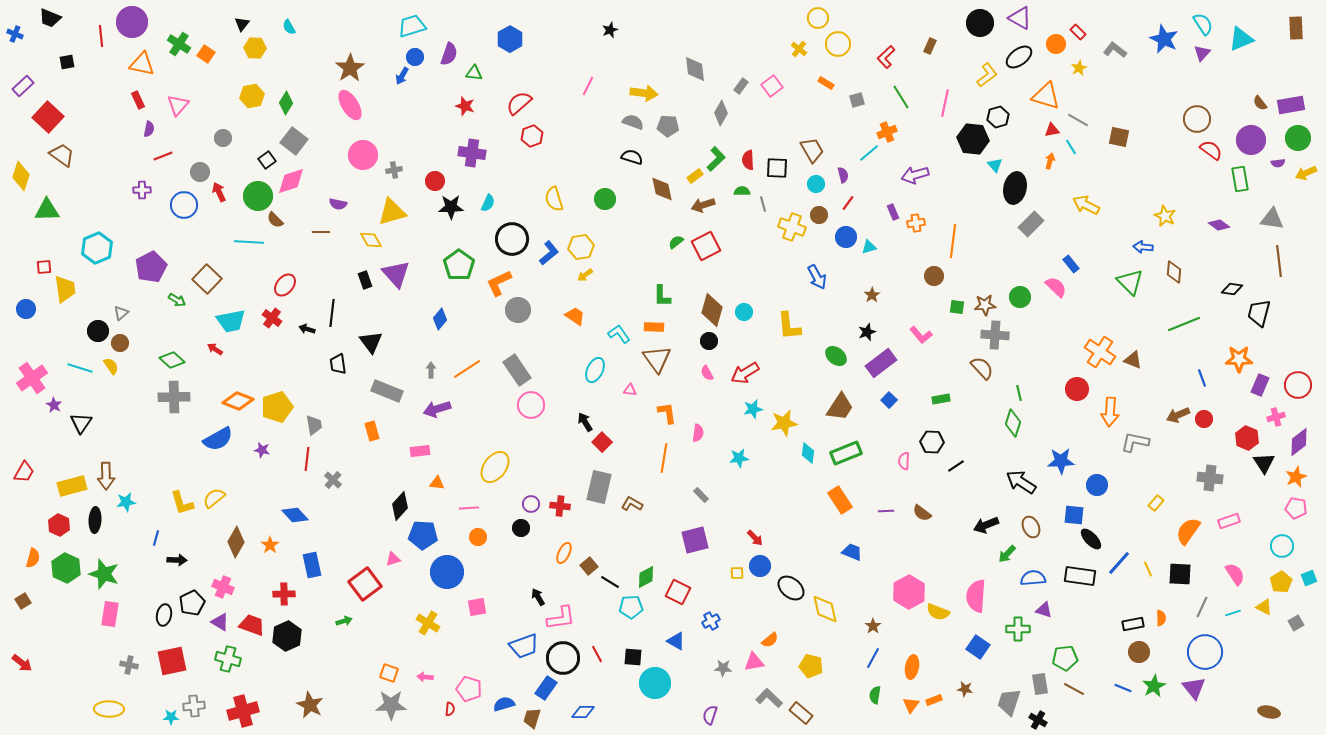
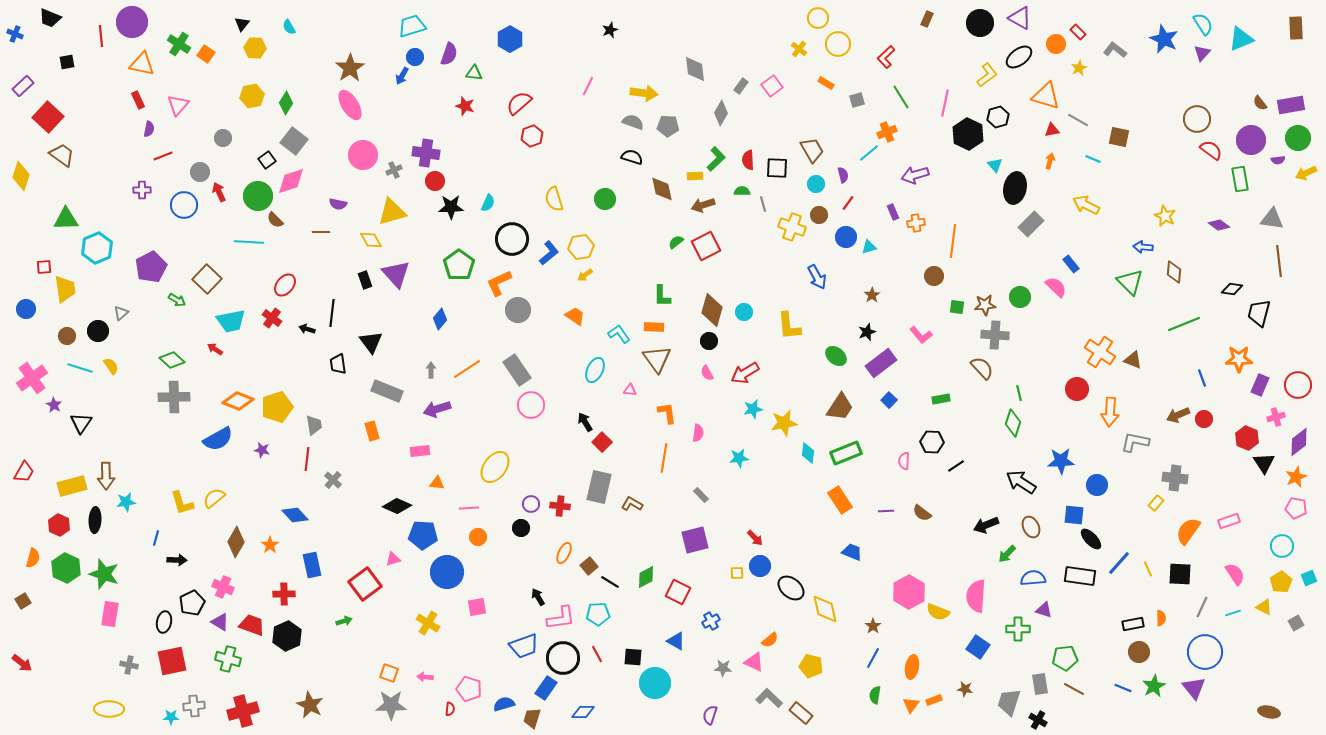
brown rectangle at (930, 46): moved 3 px left, 27 px up
black hexagon at (973, 139): moved 5 px left, 5 px up; rotated 20 degrees clockwise
cyan line at (1071, 147): moved 22 px right, 12 px down; rotated 35 degrees counterclockwise
purple cross at (472, 153): moved 46 px left
purple semicircle at (1278, 163): moved 3 px up
gray cross at (394, 170): rotated 14 degrees counterclockwise
yellow rectangle at (695, 176): rotated 35 degrees clockwise
green triangle at (47, 210): moved 19 px right, 9 px down
brown circle at (120, 343): moved 53 px left, 7 px up
gray cross at (1210, 478): moved 35 px left
black diamond at (400, 506): moved 3 px left; rotated 72 degrees clockwise
cyan pentagon at (631, 607): moved 33 px left, 7 px down
black ellipse at (164, 615): moved 7 px down
pink triangle at (754, 662): rotated 35 degrees clockwise
